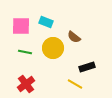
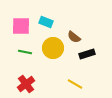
black rectangle: moved 13 px up
